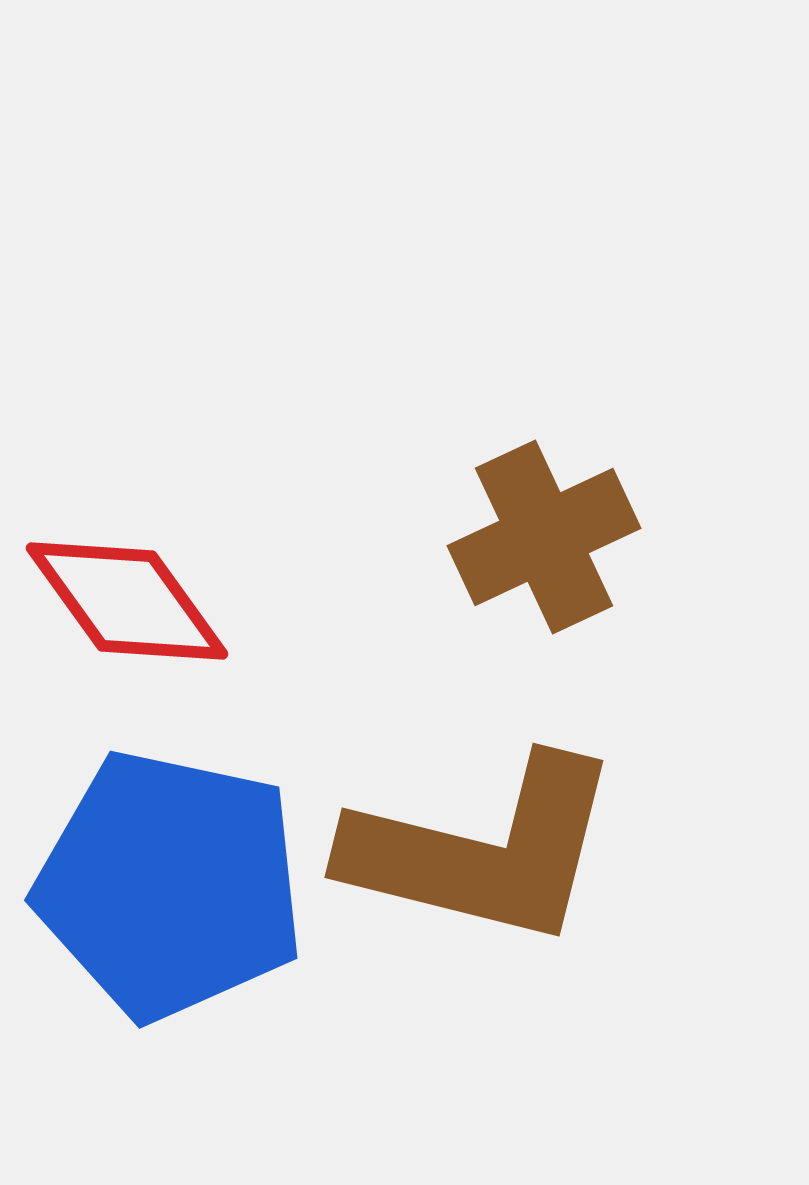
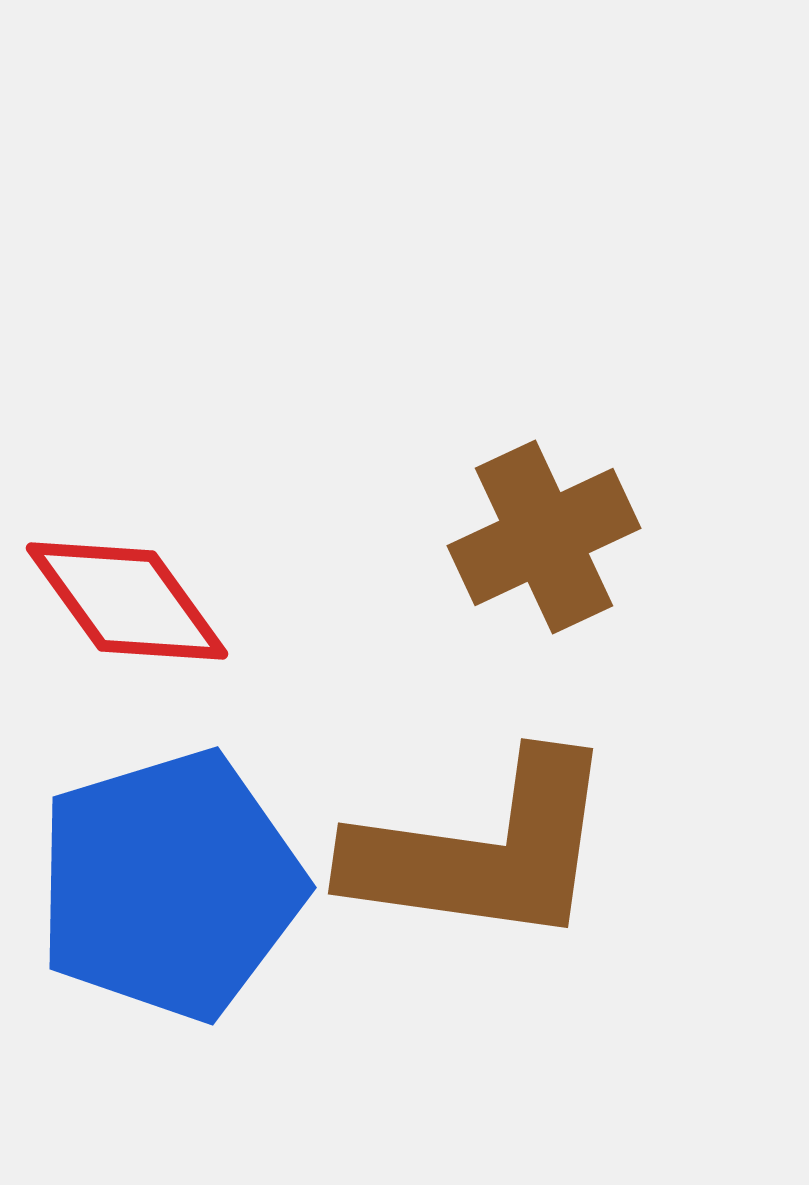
brown L-shape: rotated 6 degrees counterclockwise
blue pentagon: rotated 29 degrees counterclockwise
